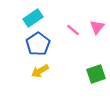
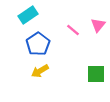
cyan rectangle: moved 5 px left, 3 px up
pink triangle: moved 1 px right, 2 px up
green square: rotated 18 degrees clockwise
